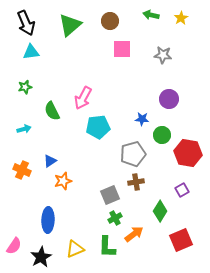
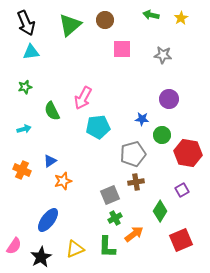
brown circle: moved 5 px left, 1 px up
blue ellipse: rotated 35 degrees clockwise
